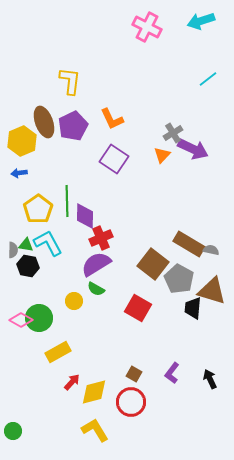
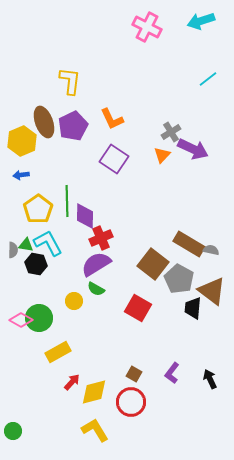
gray cross at (173, 133): moved 2 px left, 1 px up
blue arrow at (19, 173): moved 2 px right, 2 px down
black hexagon at (28, 266): moved 8 px right, 2 px up
brown triangle at (212, 291): rotated 20 degrees clockwise
